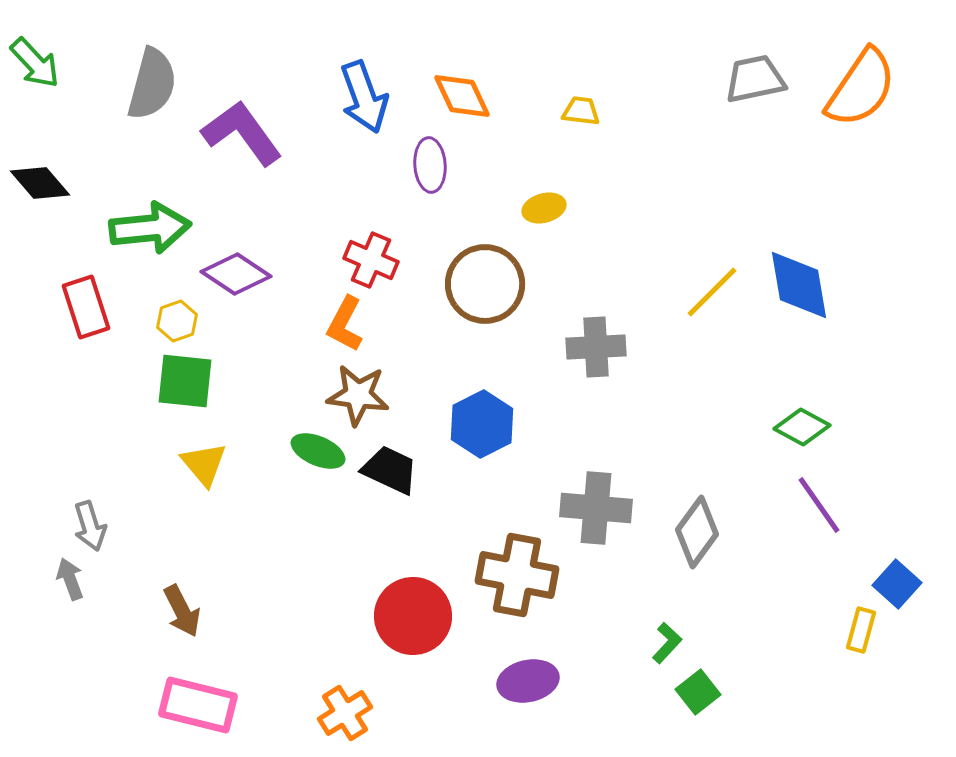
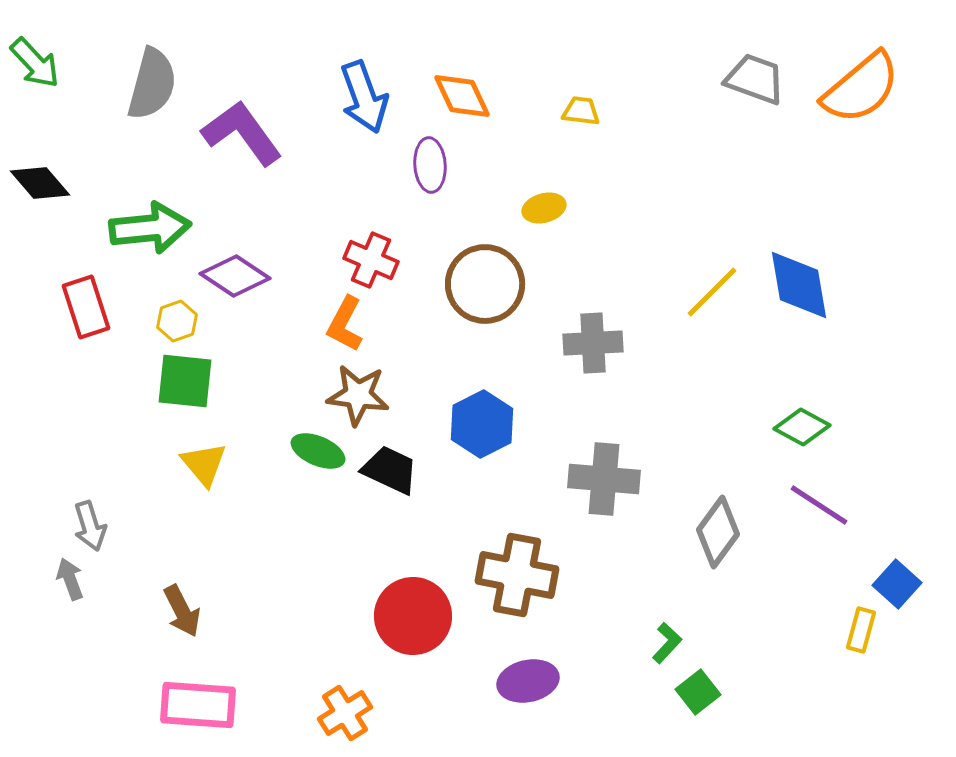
gray trapezoid at (755, 79): rotated 32 degrees clockwise
orange semicircle at (861, 88): rotated 16 degrees clockwise
purple diamond at (236, 274): moved 1 px left, 2 px down
gray cross at (596, 347): moved 3 px left, 4 px up
purple line at (819, 505): rotated 22 degrees counterclockwise
gray cross at (596, 508): moved 8 px right, 29 px up
gray diamond at (697, 532): moved 21 px right
pink rectangle at (198, 705): rotated 10 degrees counterclockwise
